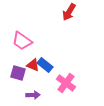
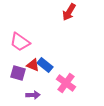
pink trapezoid: moved 2 px left, 1 px down
